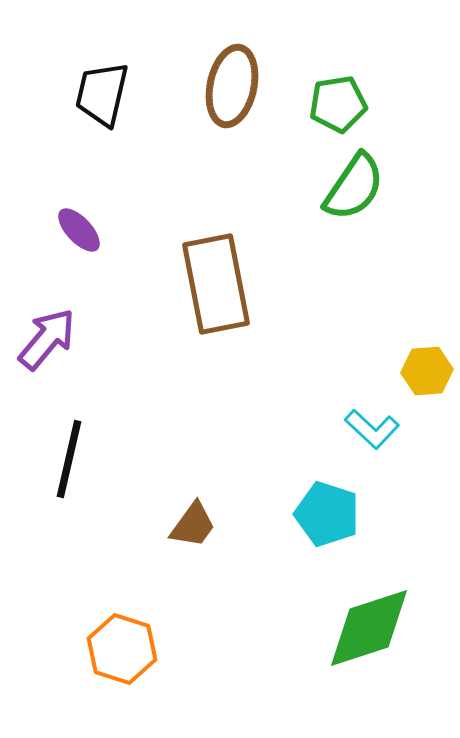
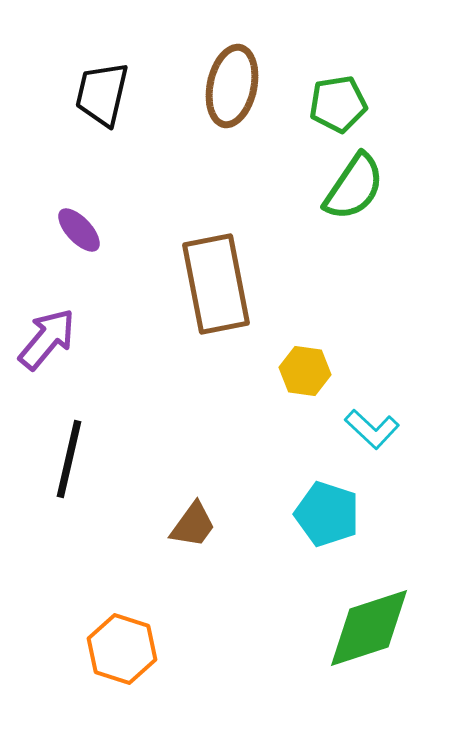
yellow hexagon: moved 122 px left; rotated 12 degrees clockwise
